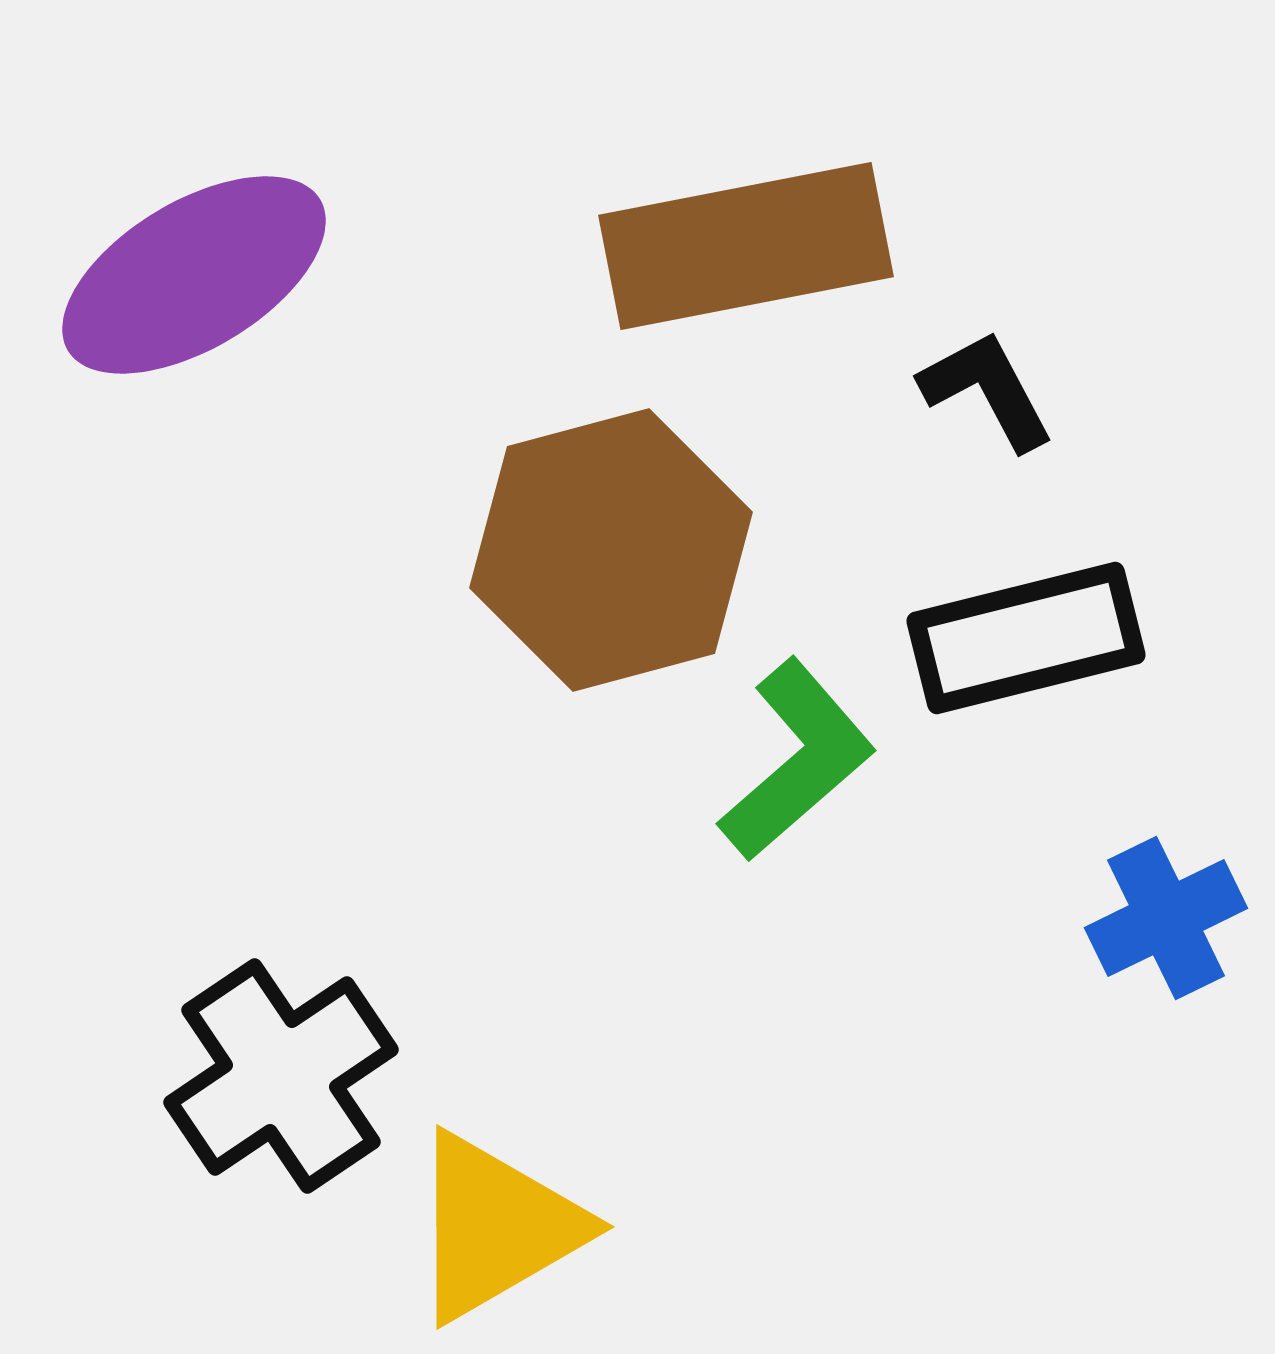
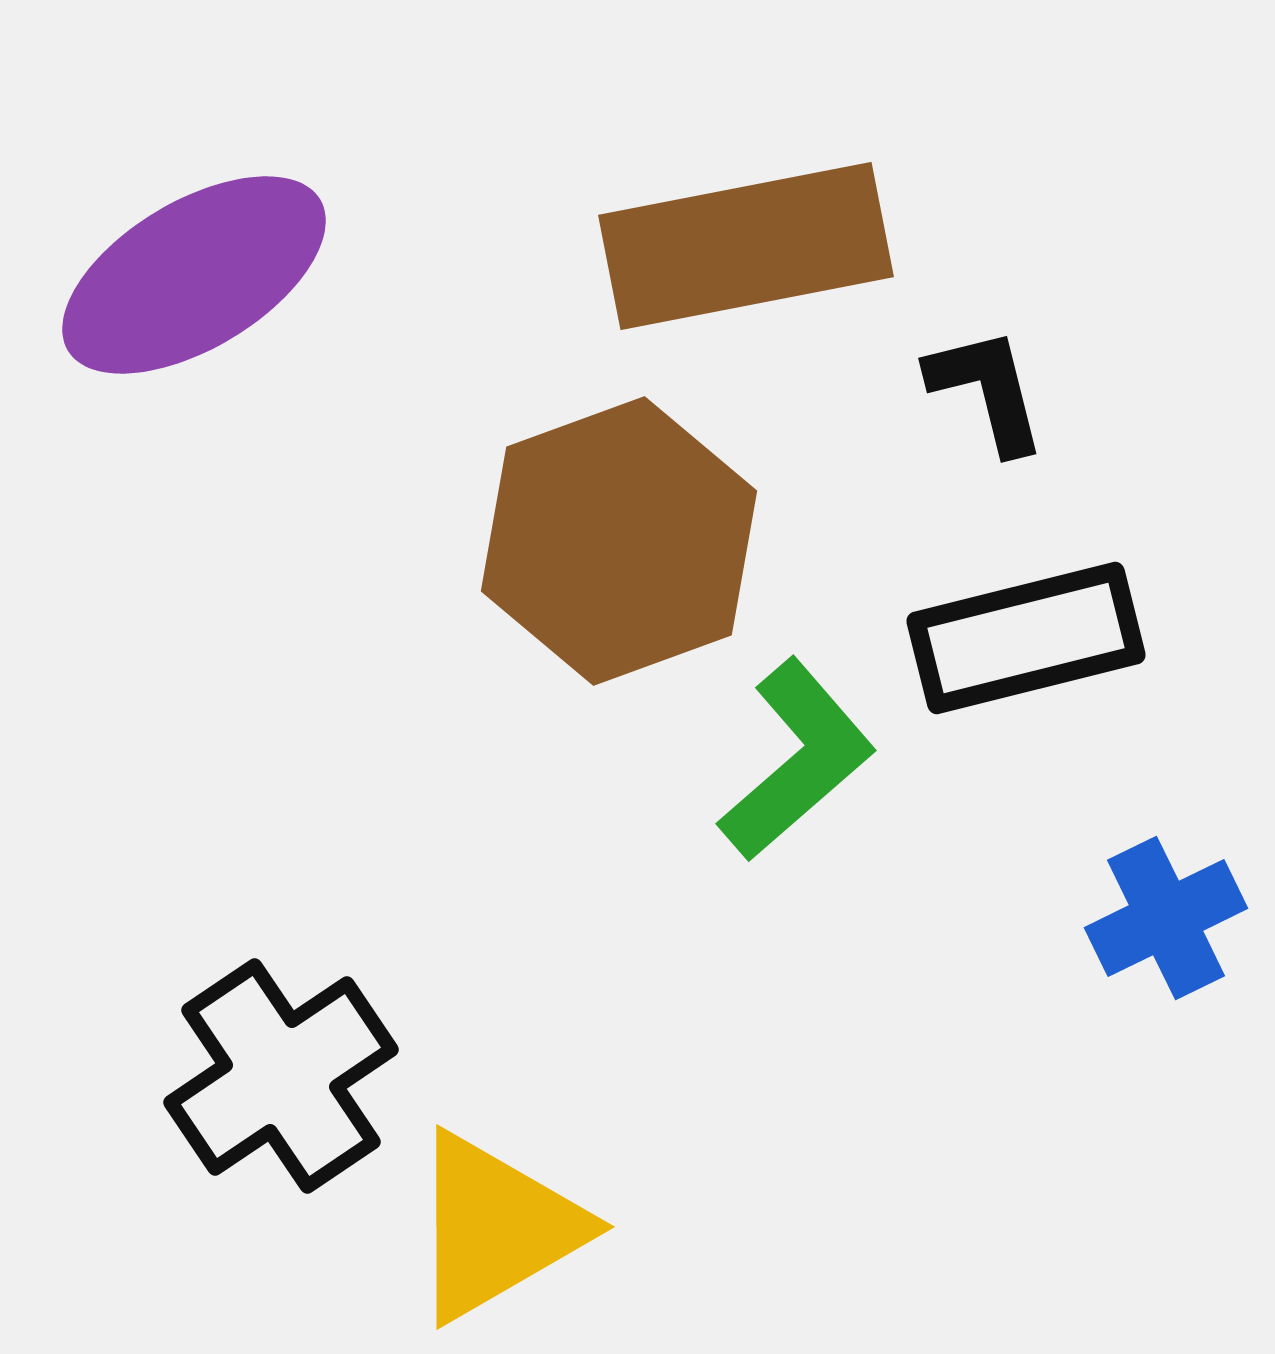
black L-shape: rotated 14 degrees clockwise
brown hexagon: moved 8 px right, 9 px up; rotated 5 degrees counterclockwise
